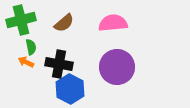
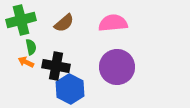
black cross: moved 3 px left, 2 px down
